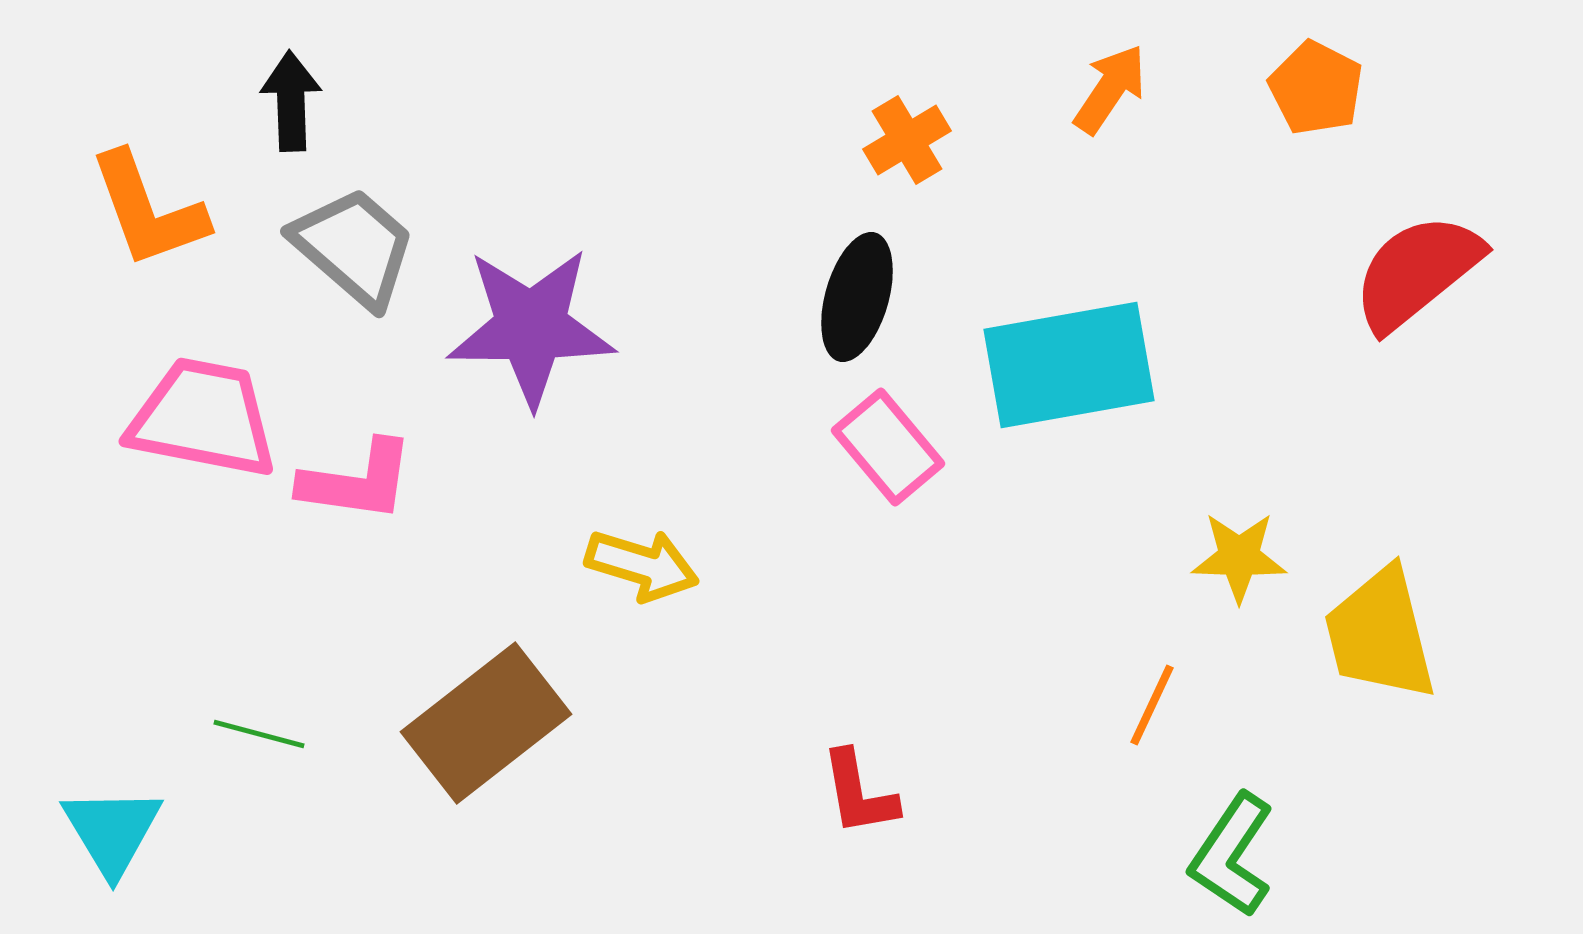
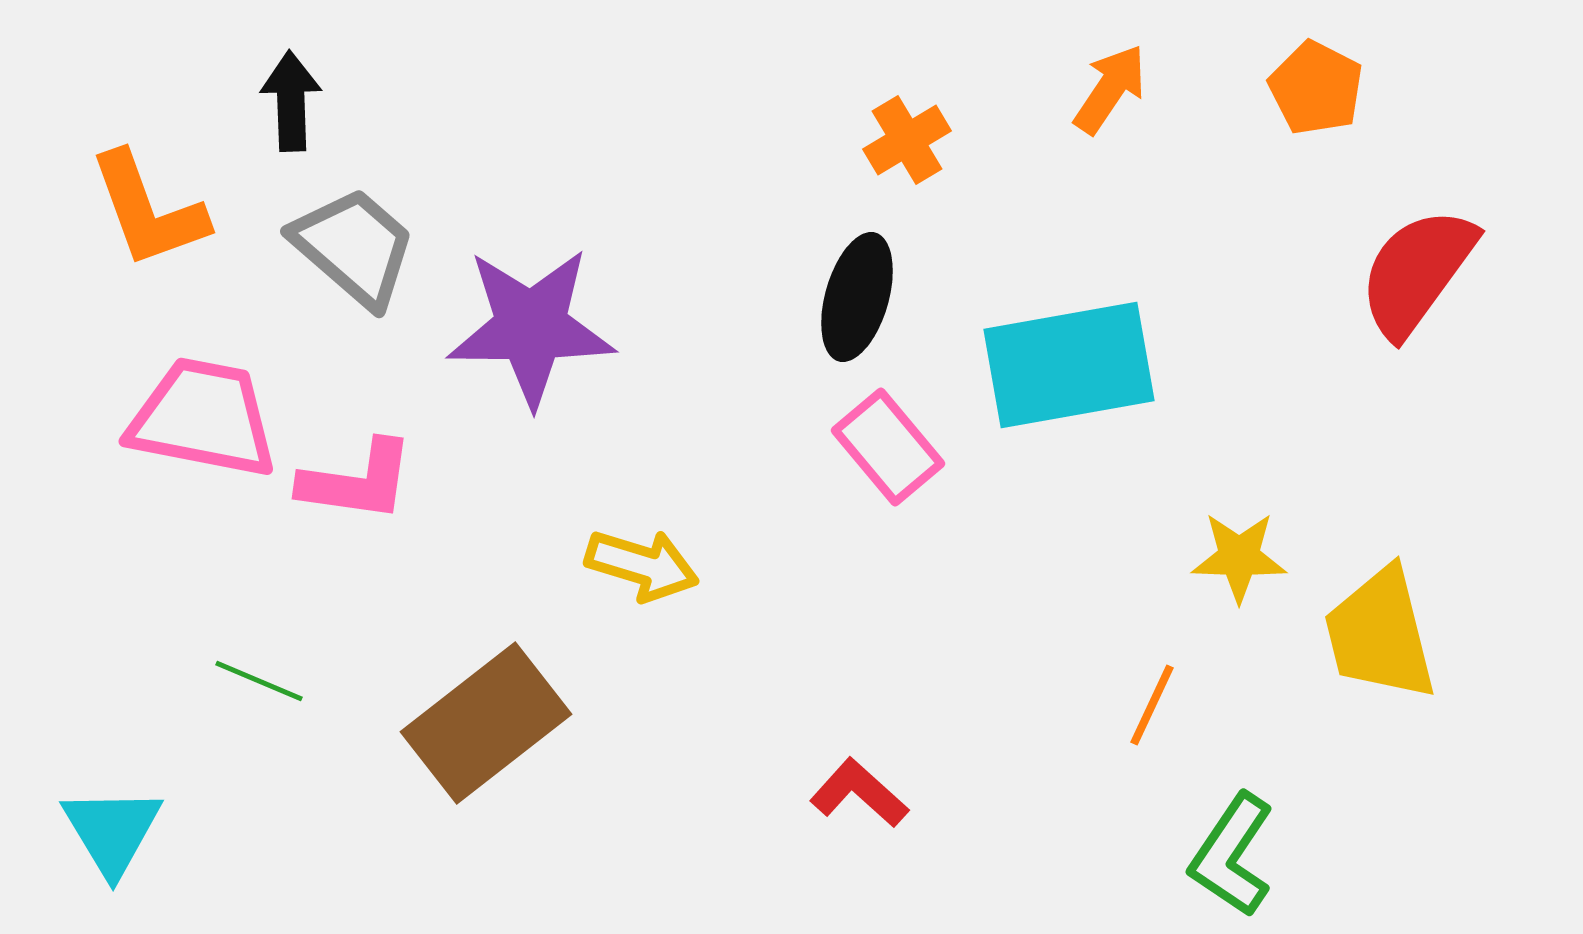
red semicircle: rotated 15 degrees counterclockwise
green line: moved 53 px up; rotated 8 degrees clockwise
red L-shape: rotated 142 degrees clockwise
